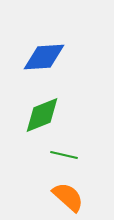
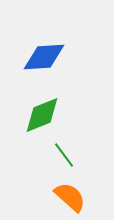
green line: rotated 40 degrees clockwise
orange semicircle: moved 2 px right
